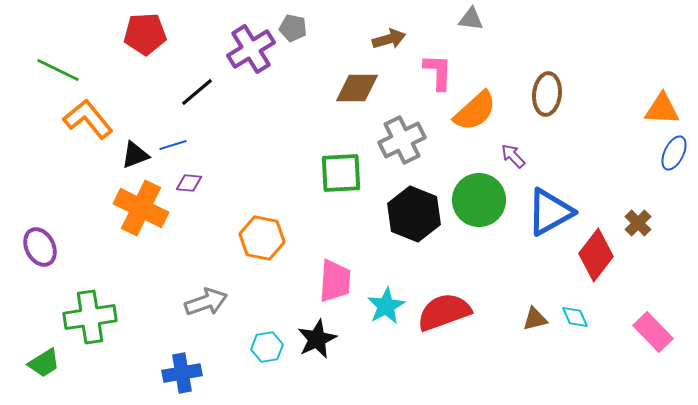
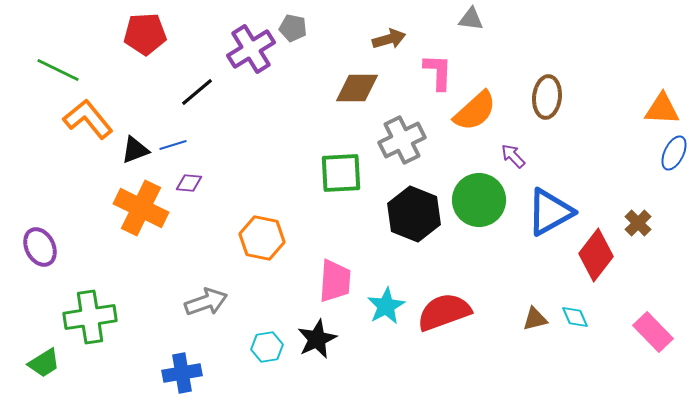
brown ellipse: moved 3 px down
black triangle: moved 5 px up
